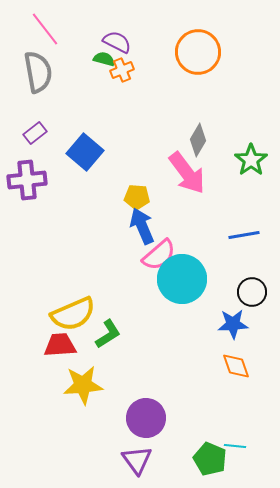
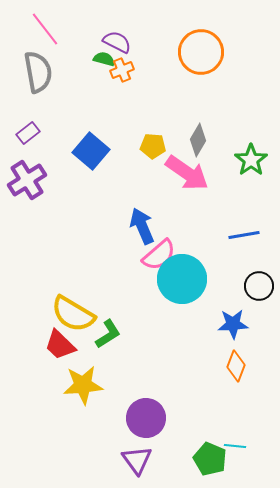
orange circle: moved 3 px right
purple rectangle: moved 7 px left
blue square: moved 6 px right, 1 px up
pink arrow: rotated 18 degrees counterclockwise
purple cross: rotated 27 degrees counterclockwise
yellow pentagon: moved 16 px right, 51 px up
black circle: moved 7 px right, 6 px up
yellow semicircle: rotated 54 degrees clockwise
red trapezoid: rotated 132 degrees counterclockwise
orange diamond: rotated 40 degrees clockwise
